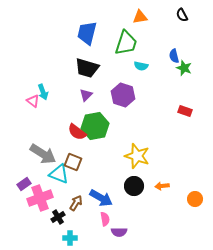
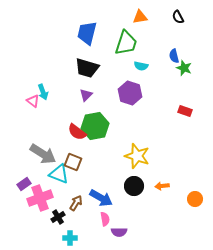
black semicircle: moved 4 px left, 2 px down
purple hexagon: moved 7 px right, 2 px up
